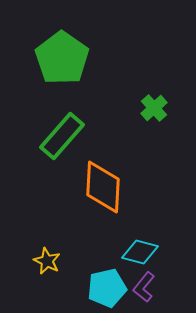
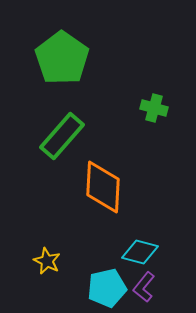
green cross: rotated 32 degrees counterclockwise
